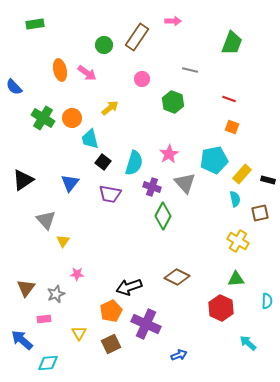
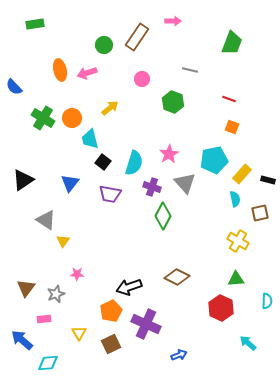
pink arrow at (87, 73): rotated 126 degrees clockwise
gray triangle at (46, 220): rotated 15 degrees counterclockwise
